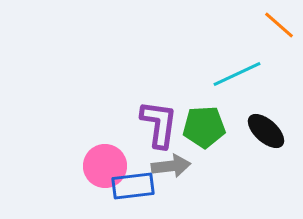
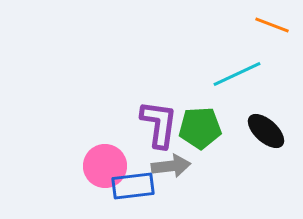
orange line: moved 7 px left; rotated 20 degrees counterclockwise
green pentagon: moved 4 px left, 1 px down
